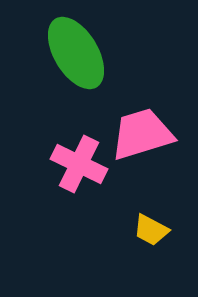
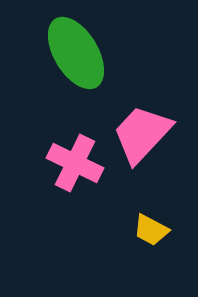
pink trapezoid: rotated 30 degrees counterclockwise
pink cross: moved 4 px left, 1 px up
